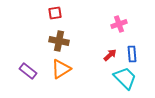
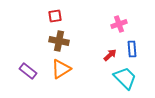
red square: moved 3 px down
blue rectangle: moved 5 px up
